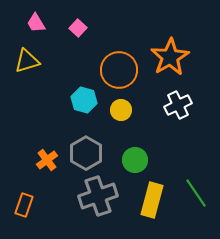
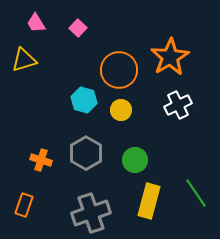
yellow triangle: moved 3 px left, 1 px up
orange cross: moved 6 px left; rotated 35 degrees counterclockwise
gray cross: moved 7 px left, 17 px down
yellow rectangle: moved 3 px left, 1 px down
